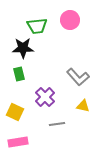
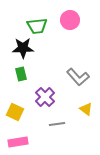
green rectangle: moved 2 px right
yellow triangle: moved 3 px right, 3 px down; rotated 24 degrees clockwise
